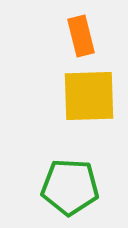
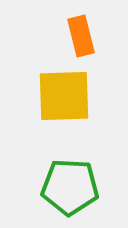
yellow square: moved 25 px left
